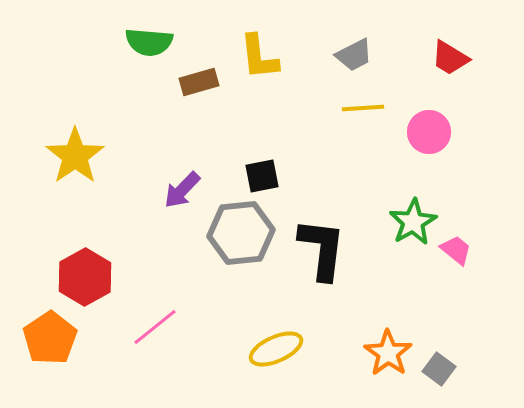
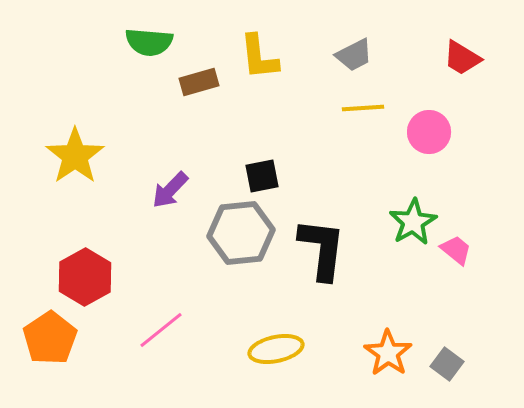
red trapezoid: moved 12 px right
purple arrow: moved 12 px left
pink line: moved 6 px right, 3 px down
yellow ellipse: rotated 12 degrees clockwise
gray square: moved 8 px right, 5 px up
